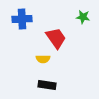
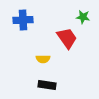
blue cross: moved 1 px right, 1 px down
red trapezoid: moved 11 px right
